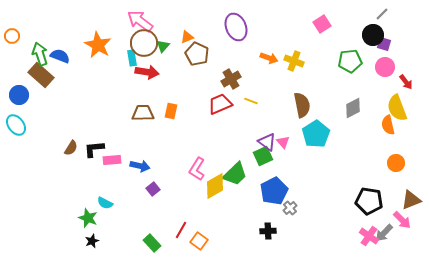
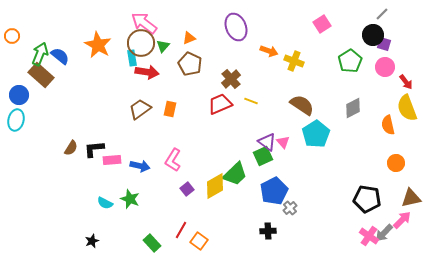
pink arrow at (140, 21): moved 4 px right, 2 px down
orange triangle at (187, 37): moved 2 px right, 1 px down
brown circle at (144, 43): moved 3 px left
green arrow at (40, 54): rotated 40 degrees clockwise
brown pentagon at (197, 54): moved 7 px left, 10 px down
blue semicircle at (60, 56): rotated 18 degrees clockwise
orange arrow at (269, 58): moved 7 px up
green pentagon at (350, 61): rotated 25 degrees counterclockwise
brown cross at (231, 79): rotated 12 degrees counterclockwise
brown semicircle at (302, 105): rotated 45 degrees counterclockwise
yellow semicircle at (397, 108): moved 10 px right
orange rectangle at (171, 111): moved 1 px left, 2 px up
brown trapezoid at (143, 113): moved 3 px left, 4 px up; rotated 35 degrees counterclockwise
cyan ellipse at (16, 125): moved 5 px up; rotated 50 degrees clockwise
pink L-shape at (197, 169): moved 24 px left, 9 px up
purple square at (153, 189): moved 34 px right
brown triangle at (411, 200): moved 2 px up; rotated 10 degrees clockwise
black pentagon at (369, 201): moved 2 px left, 2 px up
green star at (88, 218): moved 42 px right, 19 px up
pink arrow at (402, 220): rotated 90 degrees counterclockwise
